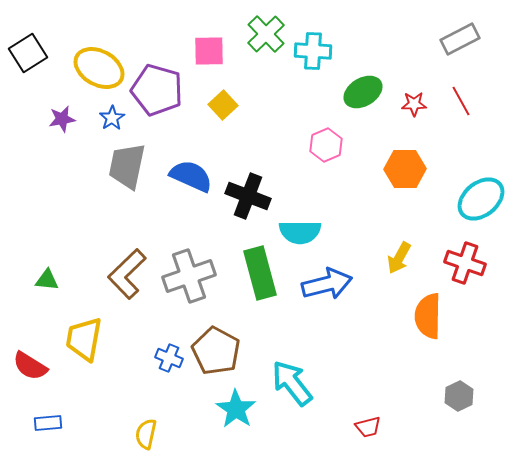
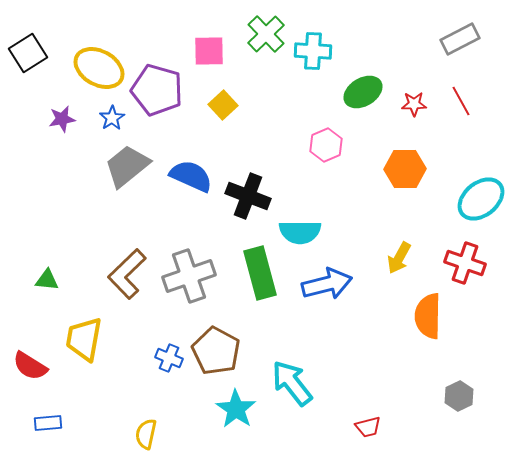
gray trapezoid: rotated 39 degrees clockwise
